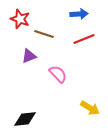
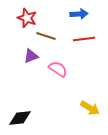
red star: moved 7 px right, 1 px up
brown line: moved 2 px right, 2 px down
red line: rotated 15 degrees clockwise
purple triangle: moved 2 px right
pink semicircle: moved 5 px up; rotated 12 degrees counterclockwise
black diamond: moved 5 px left, 1 px up
